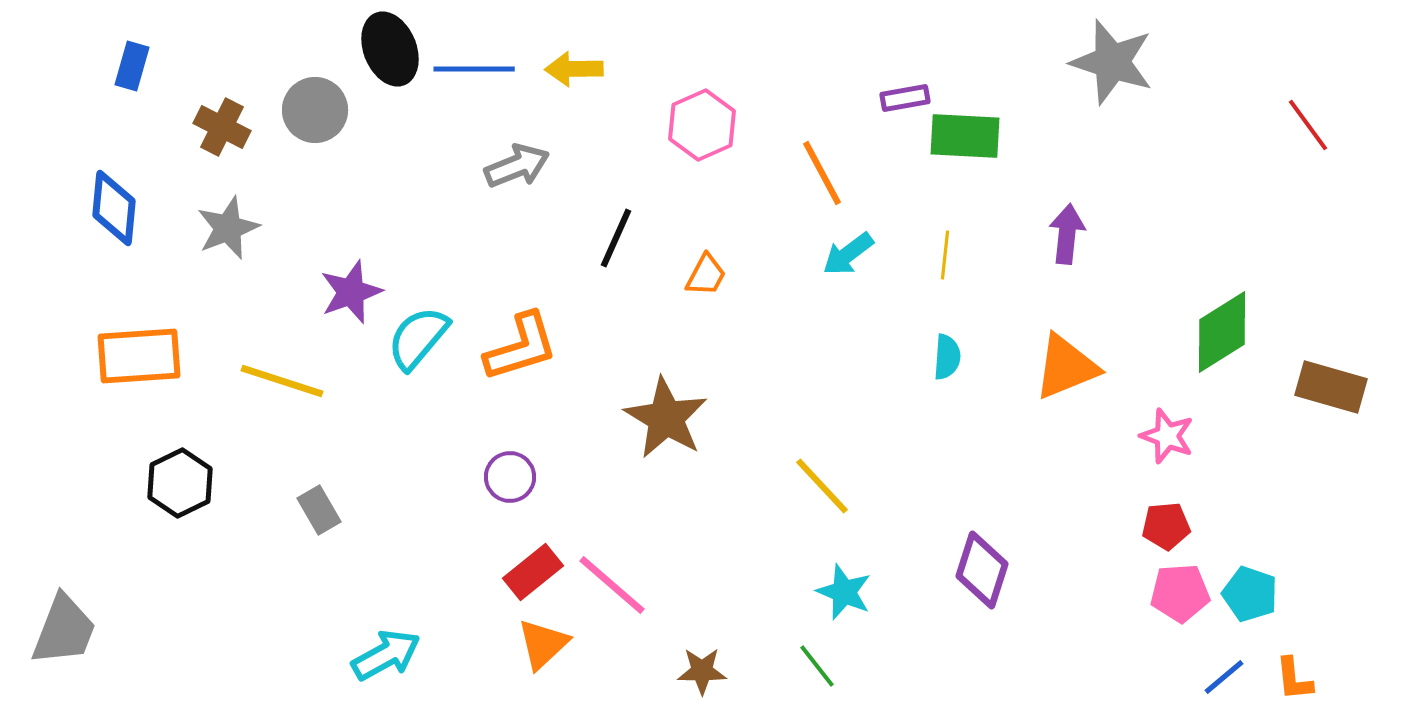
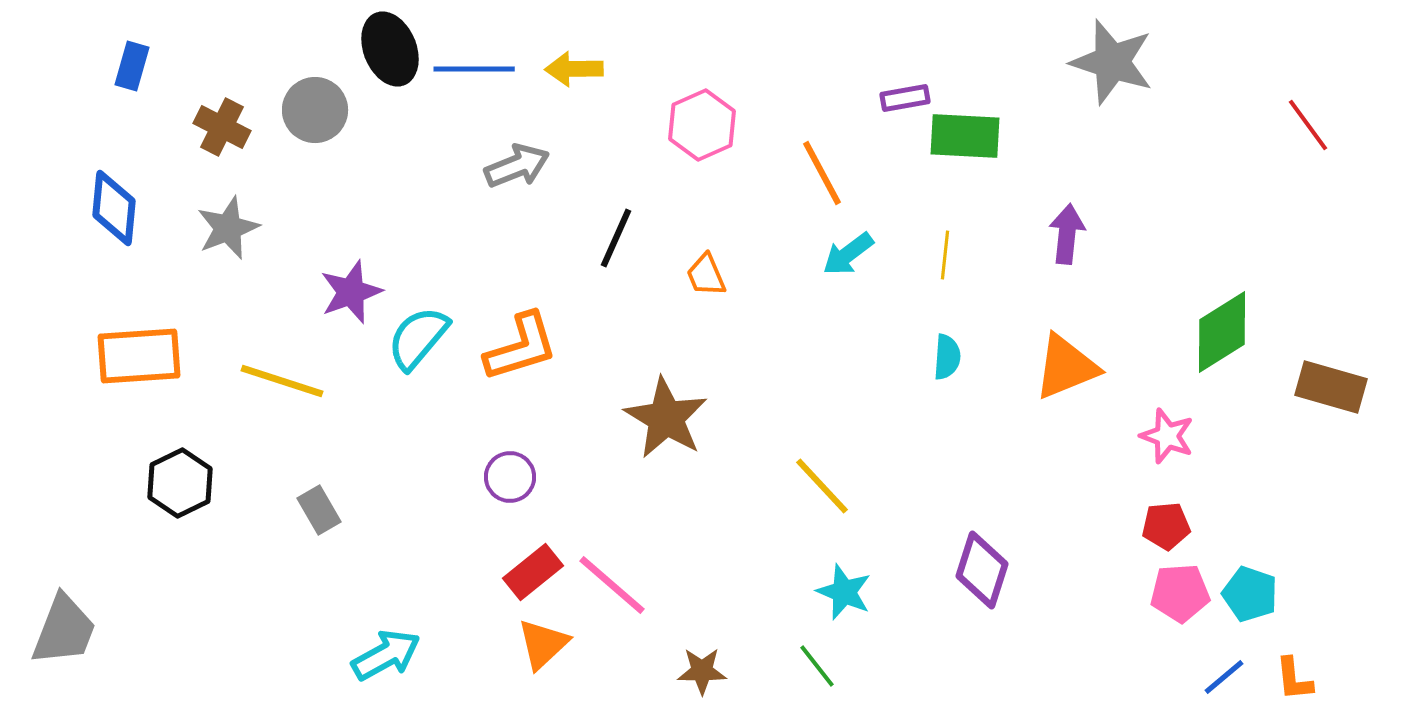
orange trapezoid at (706, 275): rotated 129 degrees clockwise
